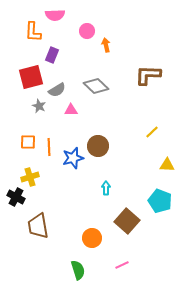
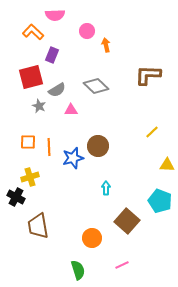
orange L-shape: rotated 130 degrees clockwise
